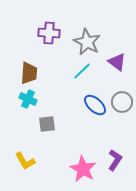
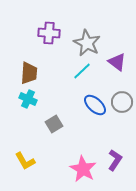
gray star: moved 1 px down
gray square: moved 7 px right; rotated 24 degrees counterclockwise
